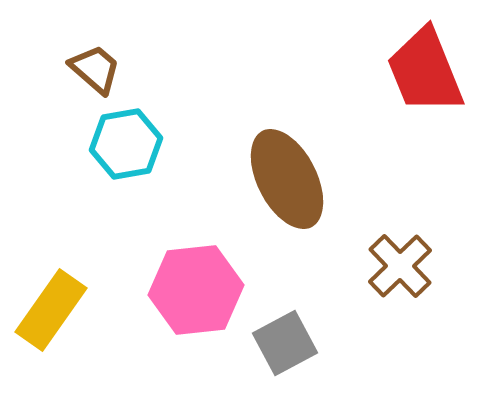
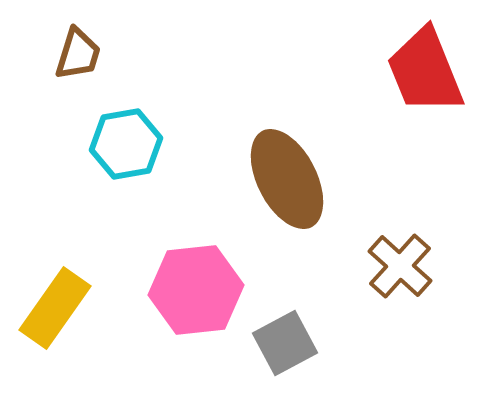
brown trapezoid: moved 17 px left, 15 px up; rotated 66 degrees clockwise
brown cross: rotated 4 degrees counterclockwise
yellow rectangle: moved 4 px right, 2 px up
